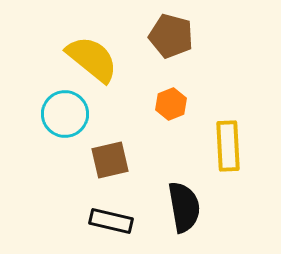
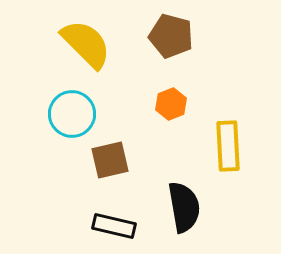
yellow semicircle: moved 6 px left, 15 px up; rotated 6 degrees clockwise
cyan circle: moved 7 px right
black rectangle: moved 3 px right, 5 px down
